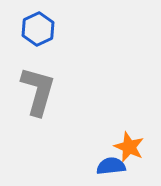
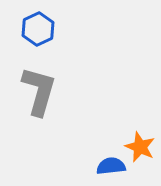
gray L-shape: moved 1 px right
orange star: moved 11 px right
